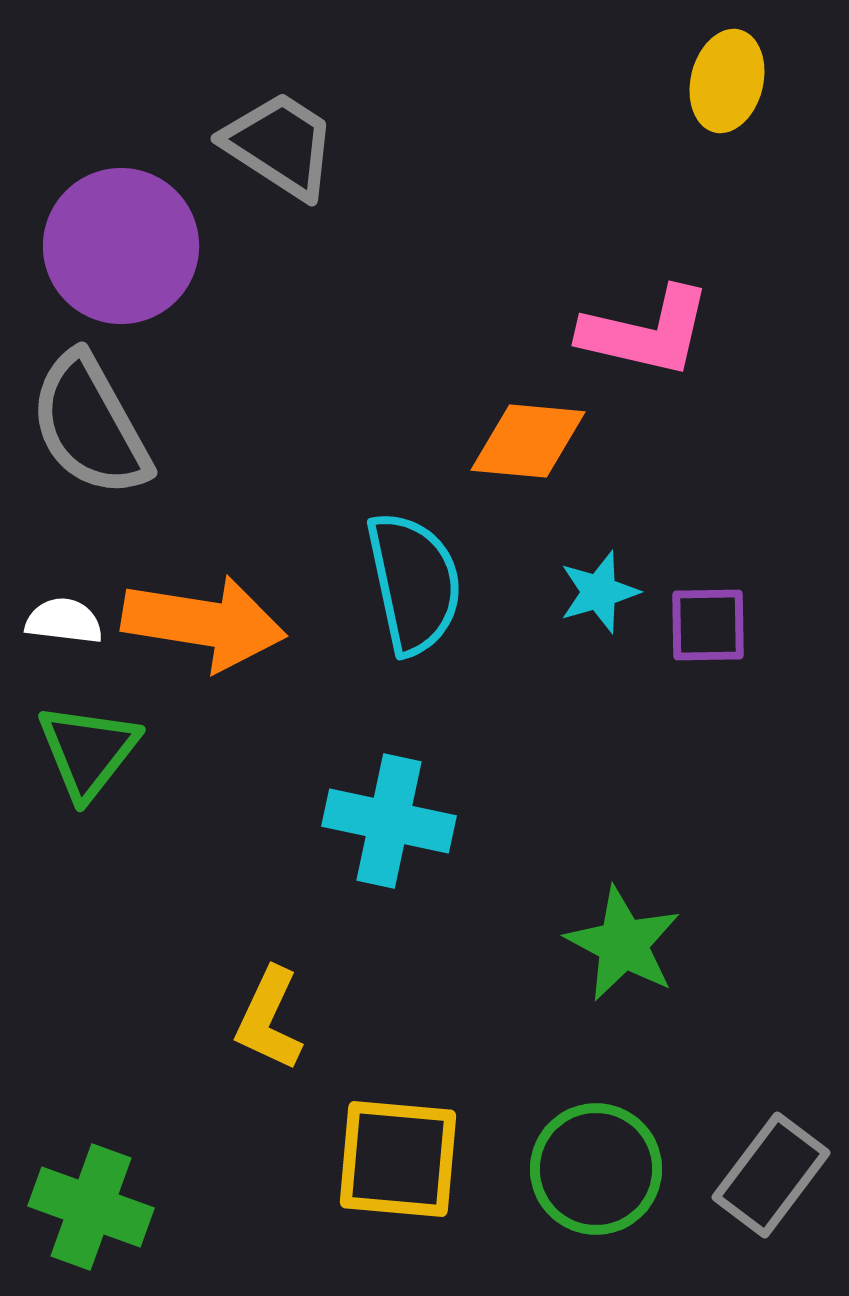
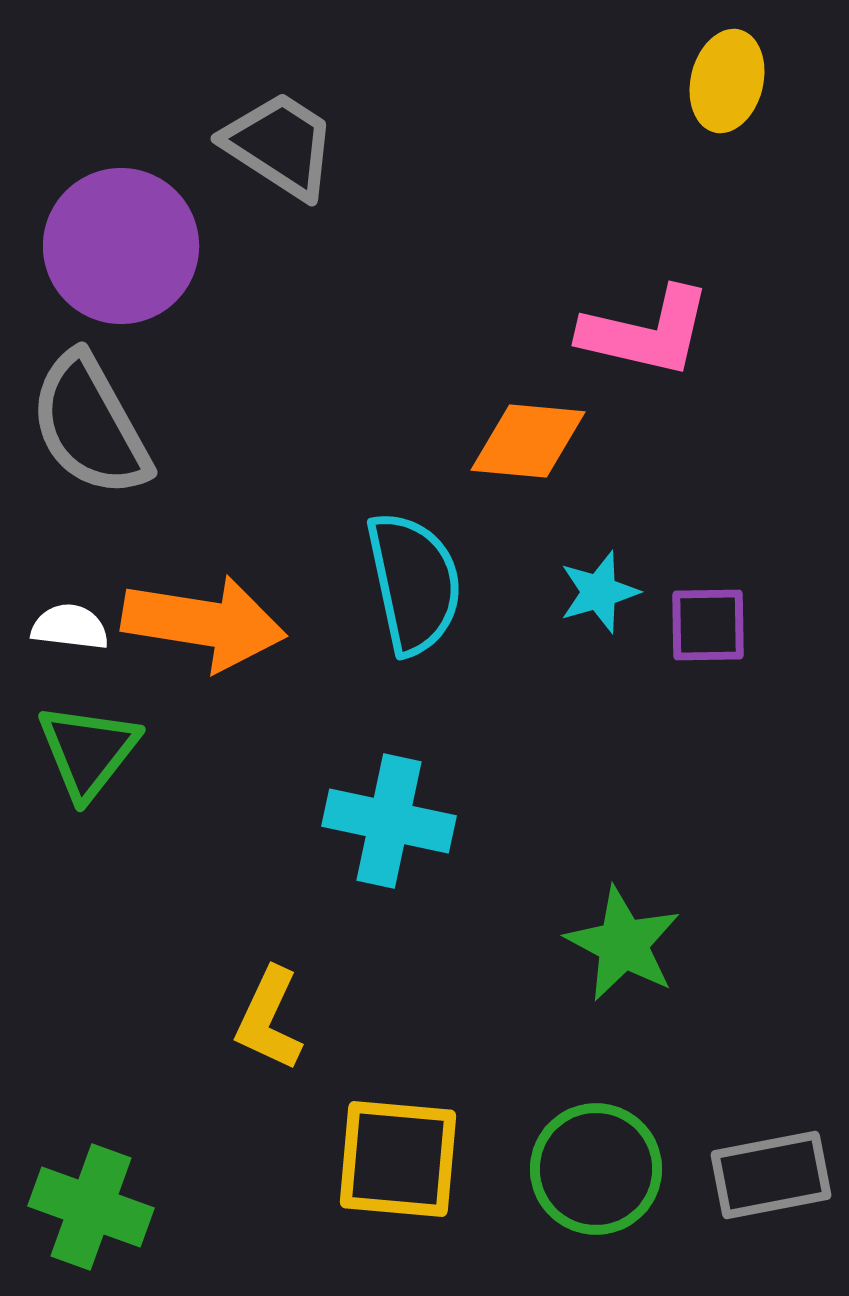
white semicircle: moved 6 px right, 6 px down
gray rectangle: rotated 42 degrees clockwise
